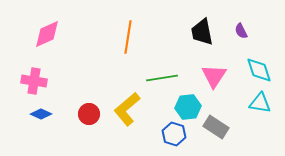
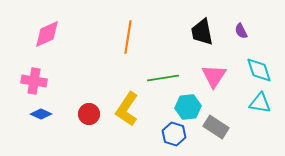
green line: moved 1 px right
yellow L-shape: rotated 16 degrees counterclockwise
